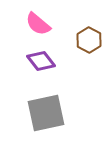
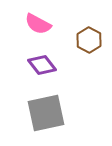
pink semicircle: rotated 12 degrees counterclockwise
purple diamond: moved 1 px right, 4 px down
